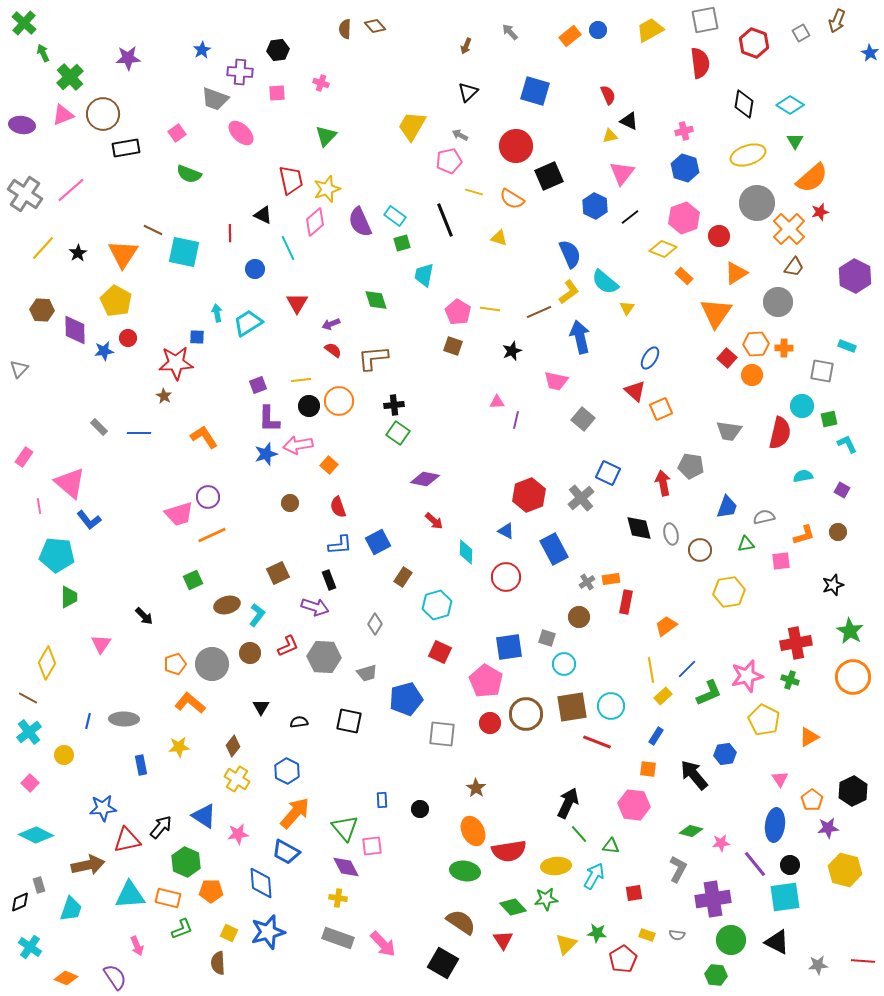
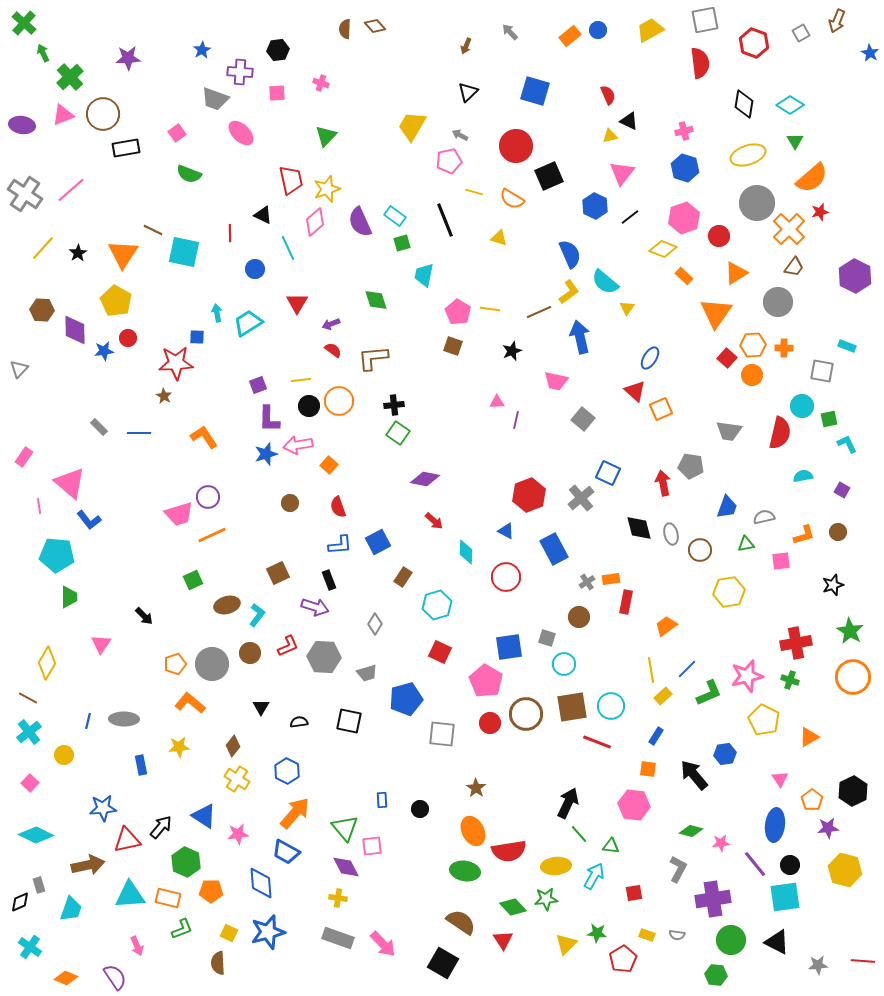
orange hexagon at (756, 344): moved 3 px left, 1 px down
